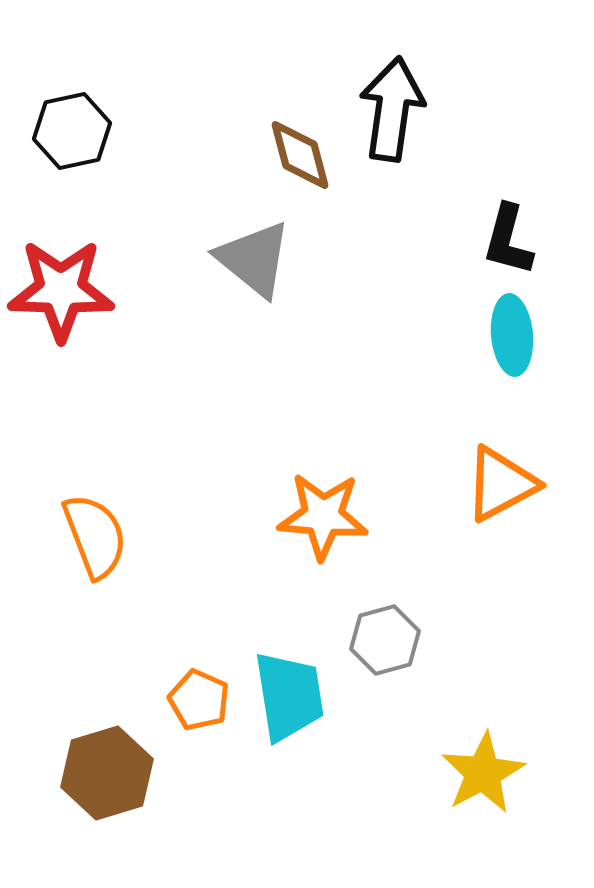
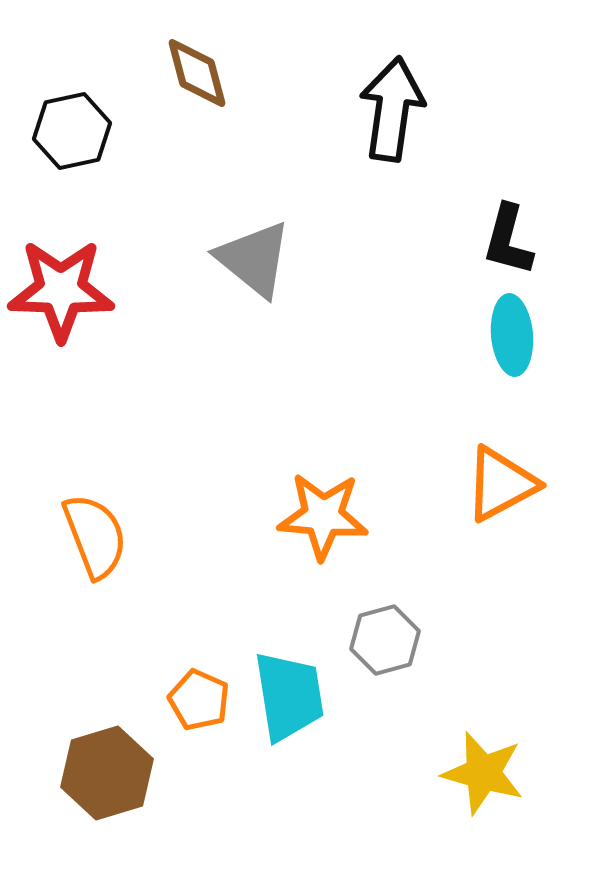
brown diamond: moved 103 px left, 82 px up
yellow star: rotated 28 degrees counterclockwise
